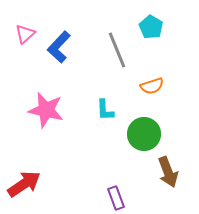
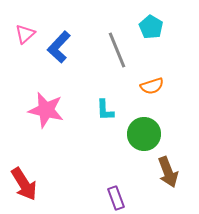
red arrow: rotated 92 degrees clockwise
